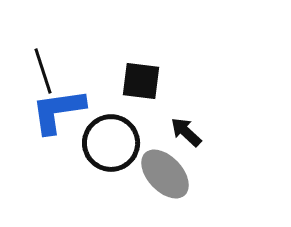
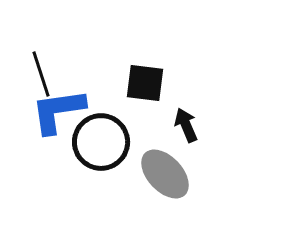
black line: moved 2 px left, 3 px down
black square: moved 4 px right, 2 px down
black arrow: moved 7 px up; rotated 24 degrees clockwise
black circle: moved 10 px left, 1 px up
